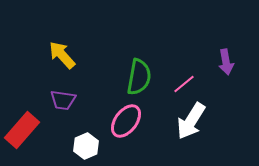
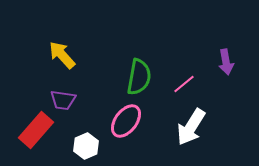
white arrow: moved 6 px down
red rectangle: moved 14 px right
